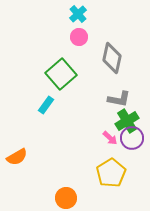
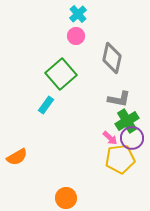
pink circle: moved 3 px left, 1 px up
yellow pentagon: moved 9 px right, 14 px up; rotated 24 degrees clockwise
